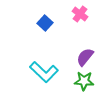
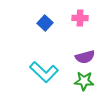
pink cross: moved 4 px down; rotated 35 degrees counterclockwise
purple semicircle: rotated 144 degrees counterclockwise
